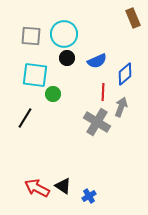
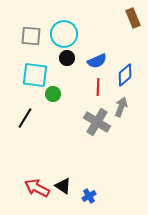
blue diamond: moved 1 px down
red line: moved 5 px left, 5 px up
